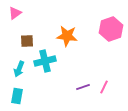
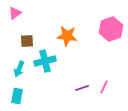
purple line: moved 1 px left, 1 px down
